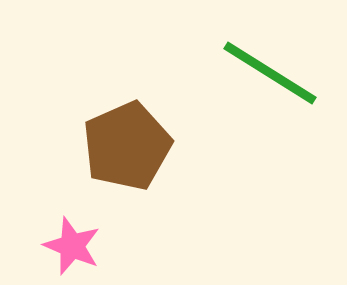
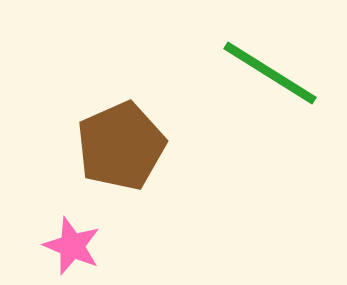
brown pentagon: moved 6 px left
